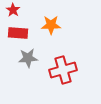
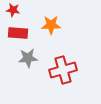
red star: rotated 24 degrees counterclockwise
